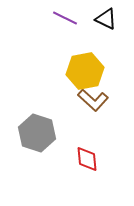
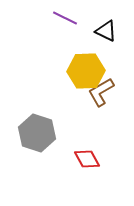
black triangle: moved 12 px down
yellow hexagon: moved 1 px right; rotated 9 degrees clockwise
brown L-shape: moved 8 px right, 8 px up; rotated 108 degrees clockwise
red diamond: rotated 24 degrees counterclockwise
